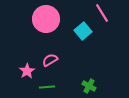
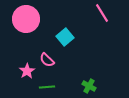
pink circle: moved 20 px left
cyan square: moved 18 px left, 6 px down
pink semicircle: moved 3 px left; rotated 105 degrees counterclockwise
